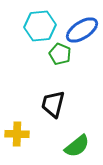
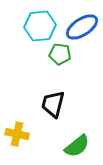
blue ellipse: moved 3 px up
green pentagon: rotated 15 degrees counterclockwise
yellow cross: rotated 10 degrees clockwise
